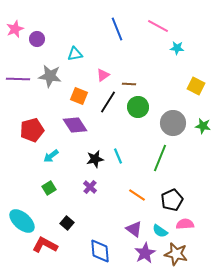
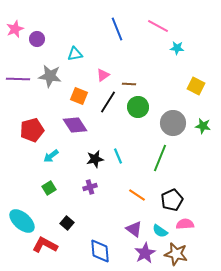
purple cross: rotated 32 degrees clockwise
